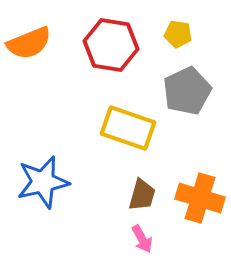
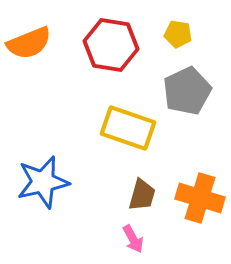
pink arrow: moved 9 px left
